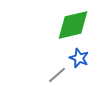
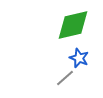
gray line: moved 8 px right, 3 px down
